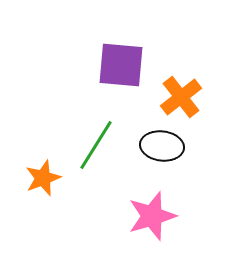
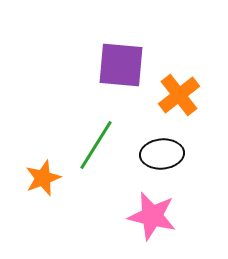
orange cross: moved 2 px left, 2 px up
black ellipse: moved 8 px down; rotated 12 degrees counterclockwise
pink star: rotated 30 degrees clockwise
